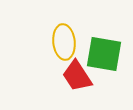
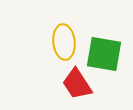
red trapezoid: moved 8 px down
